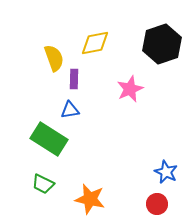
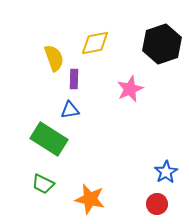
blue star: rotated 15 degrees clockwise
